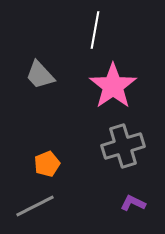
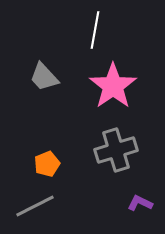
gray trapezoid: moved 4 px right, 2 px down
gray cross: moved 7 px left, 4 px down
purple L-shape: moved 7 px right
